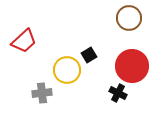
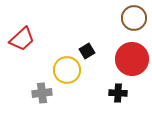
brown circle: moved 5 px right
red trapezoid: moved 2 px left, 2 px up
black square: moved 2 px left, 4 px up
red circle: moved 7 px up
black cross: rotated 24 degrees counterclockwise
